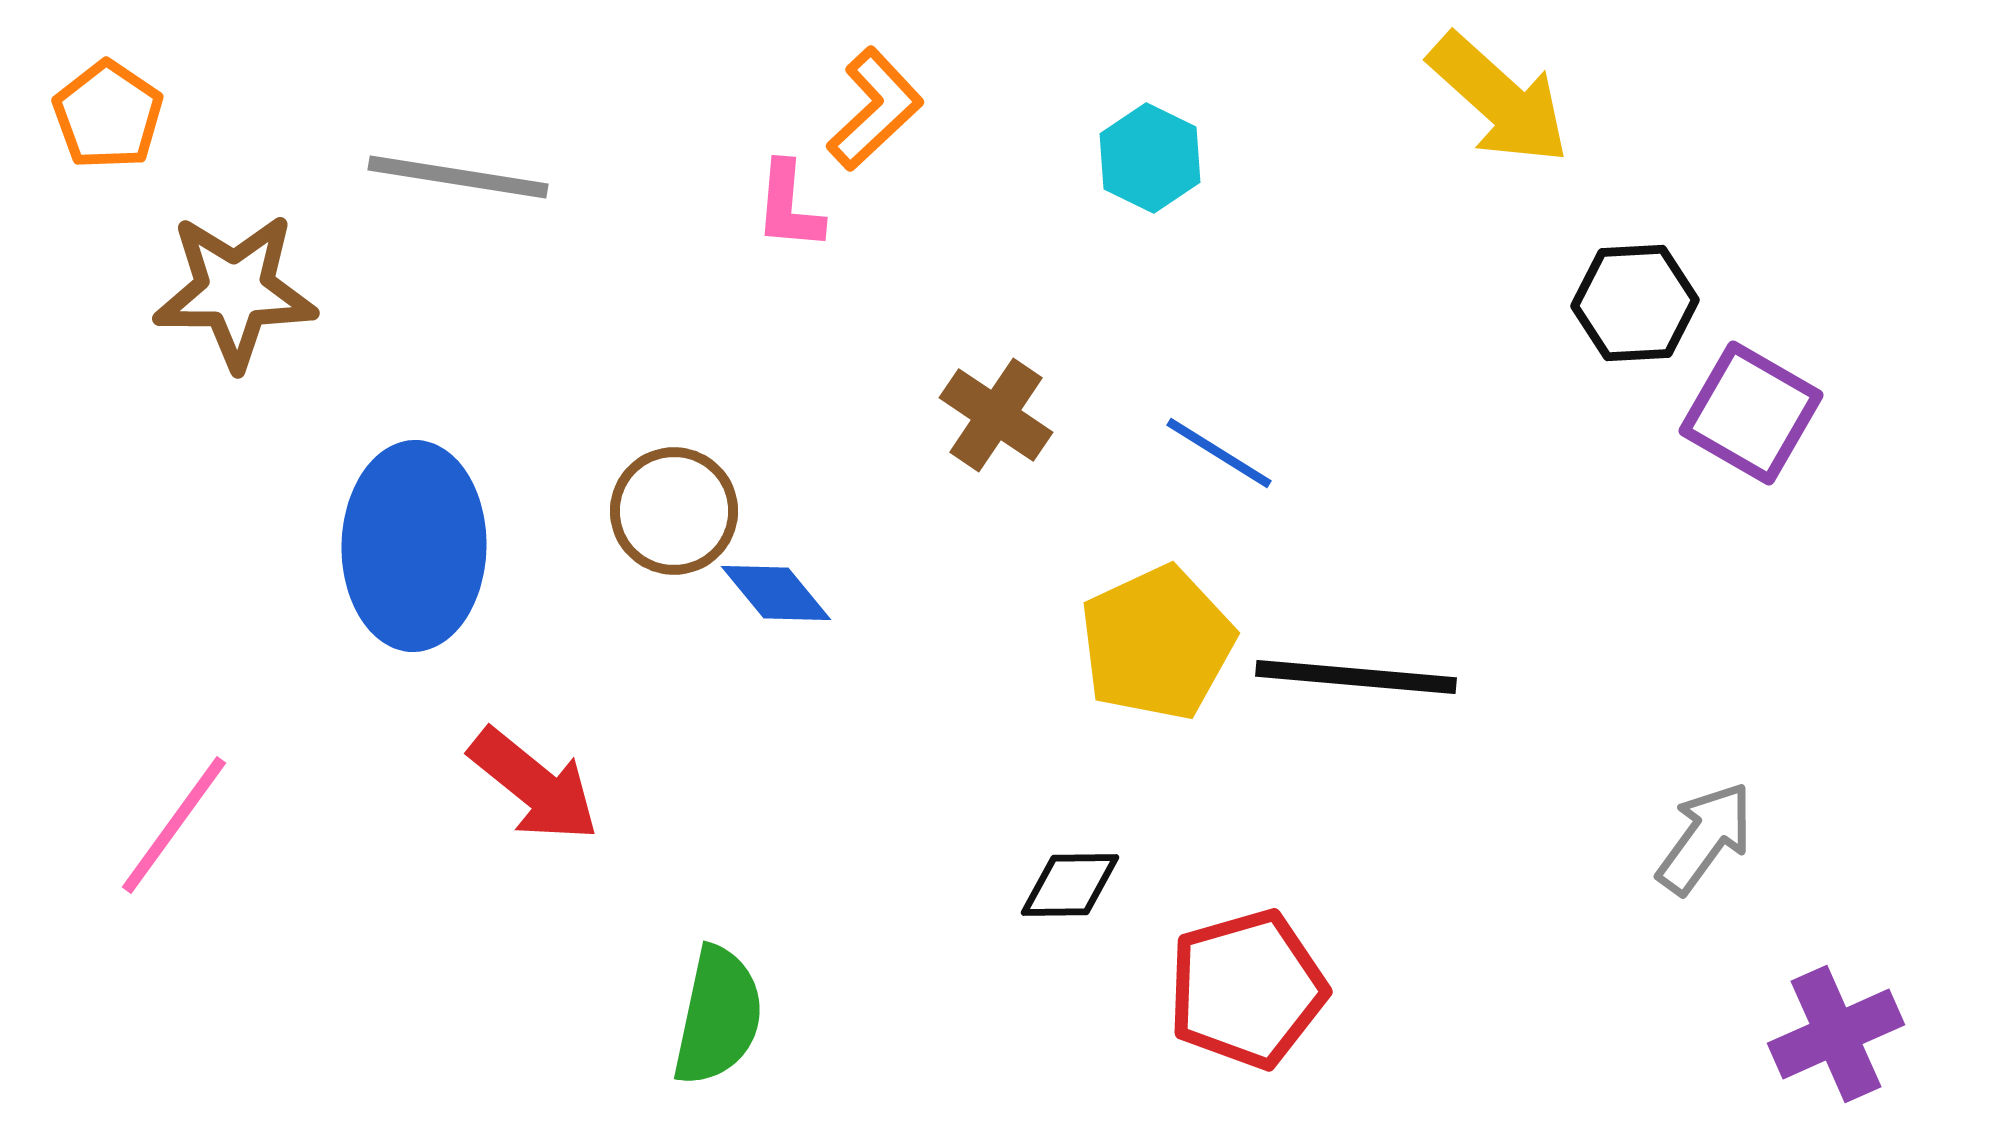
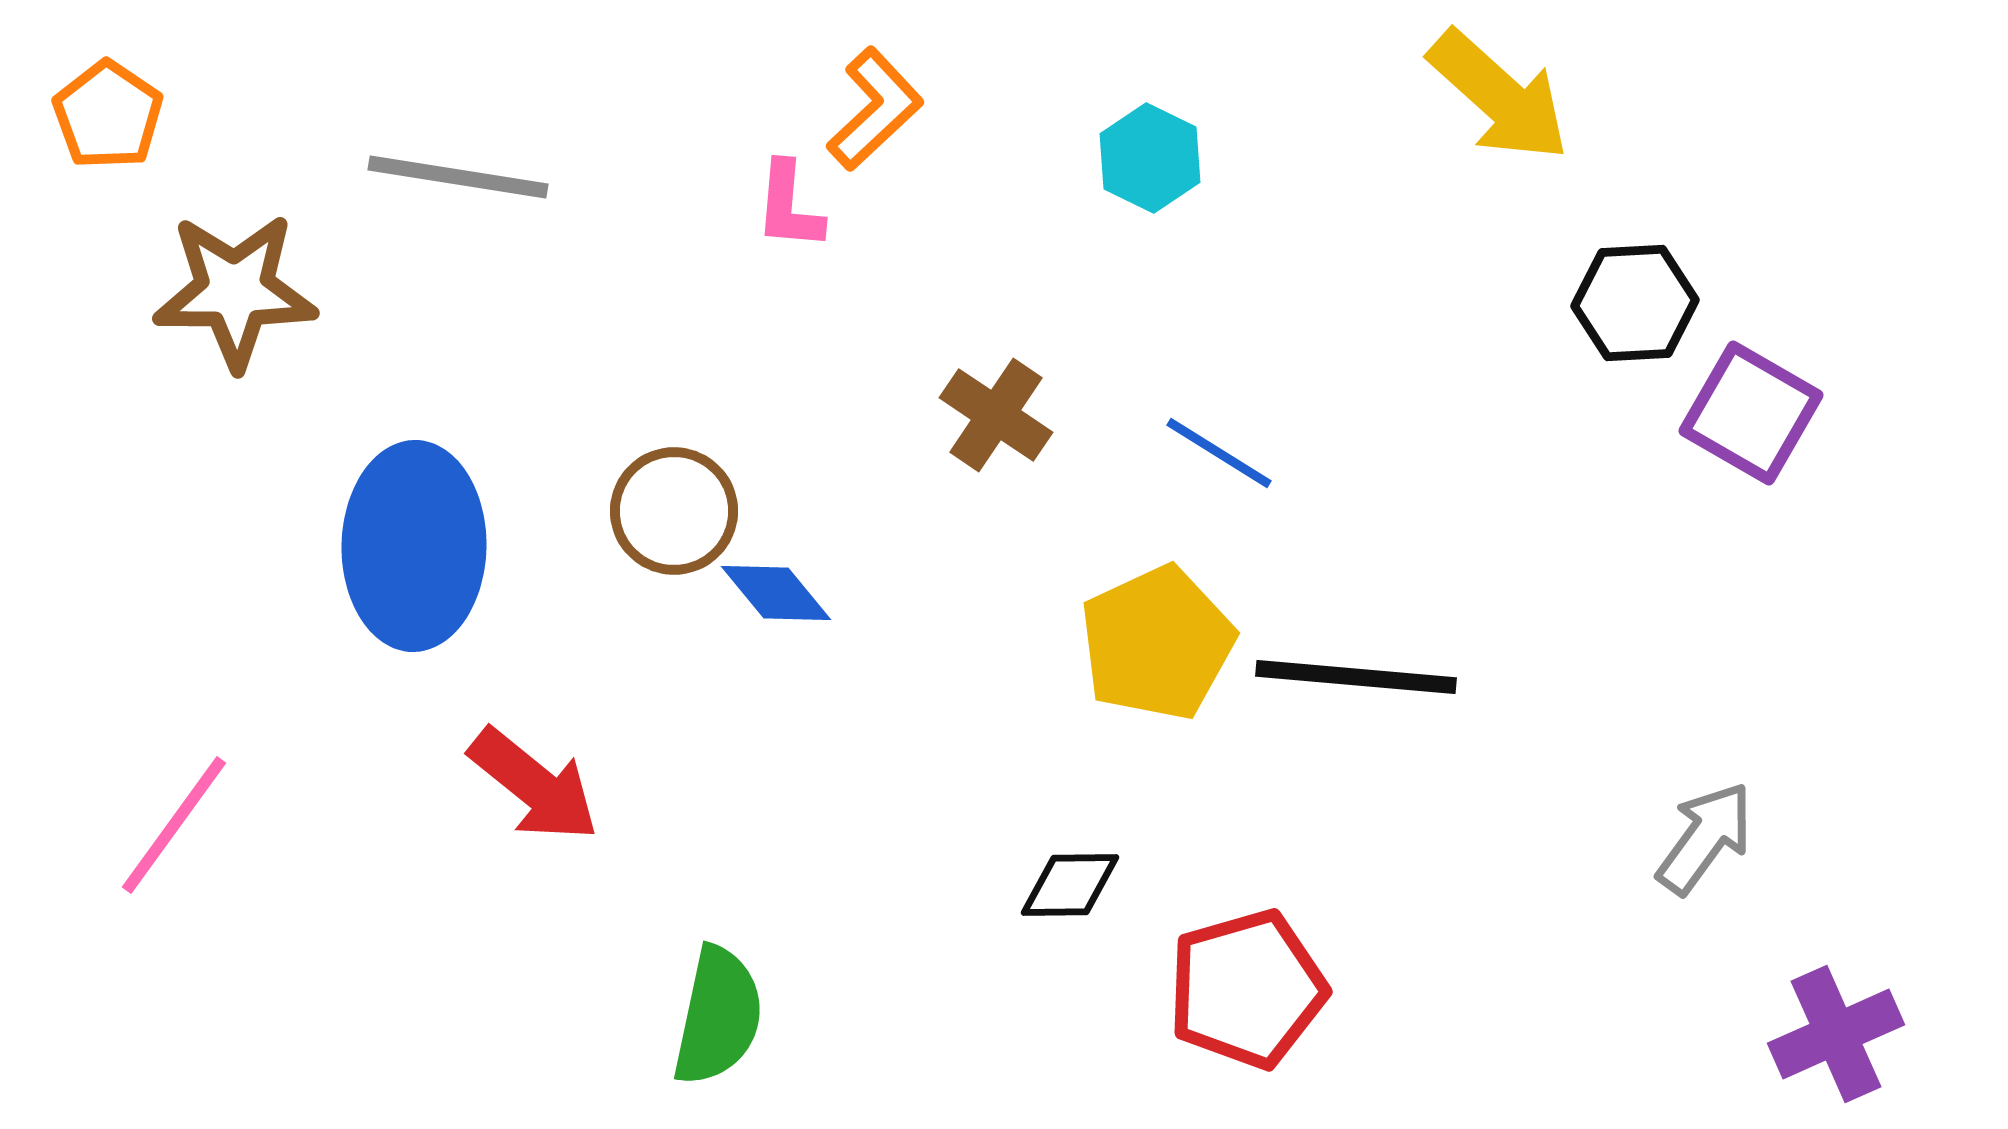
yellow arrow: moved 3 px up
